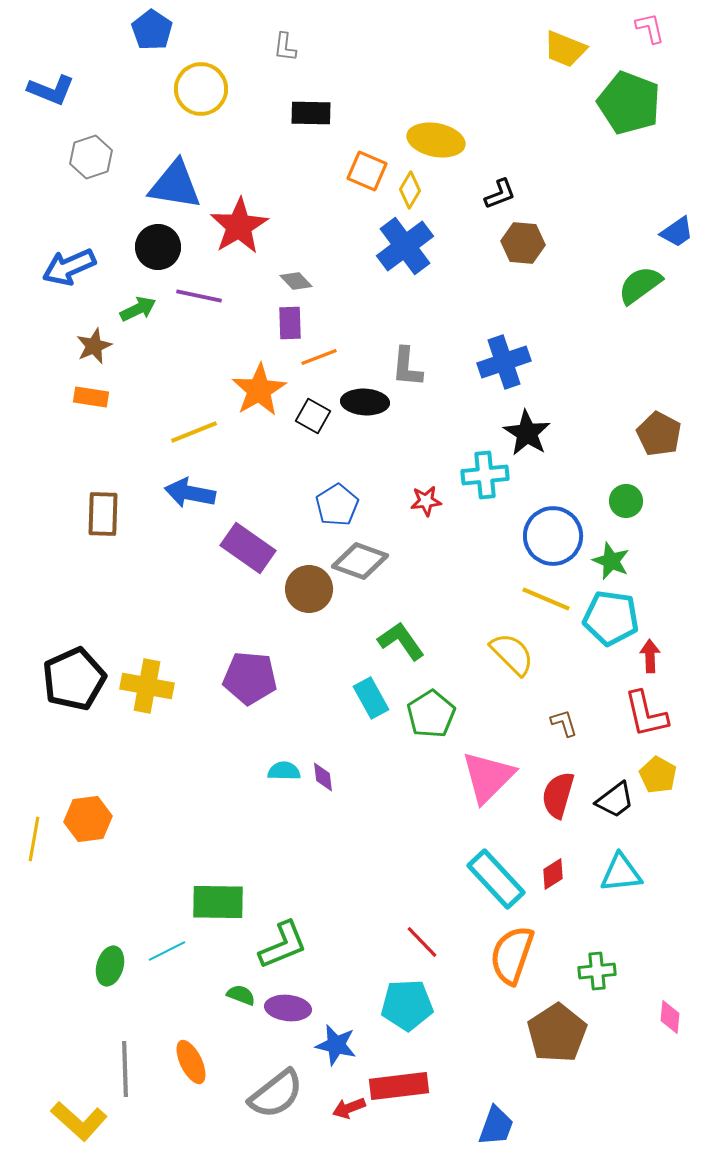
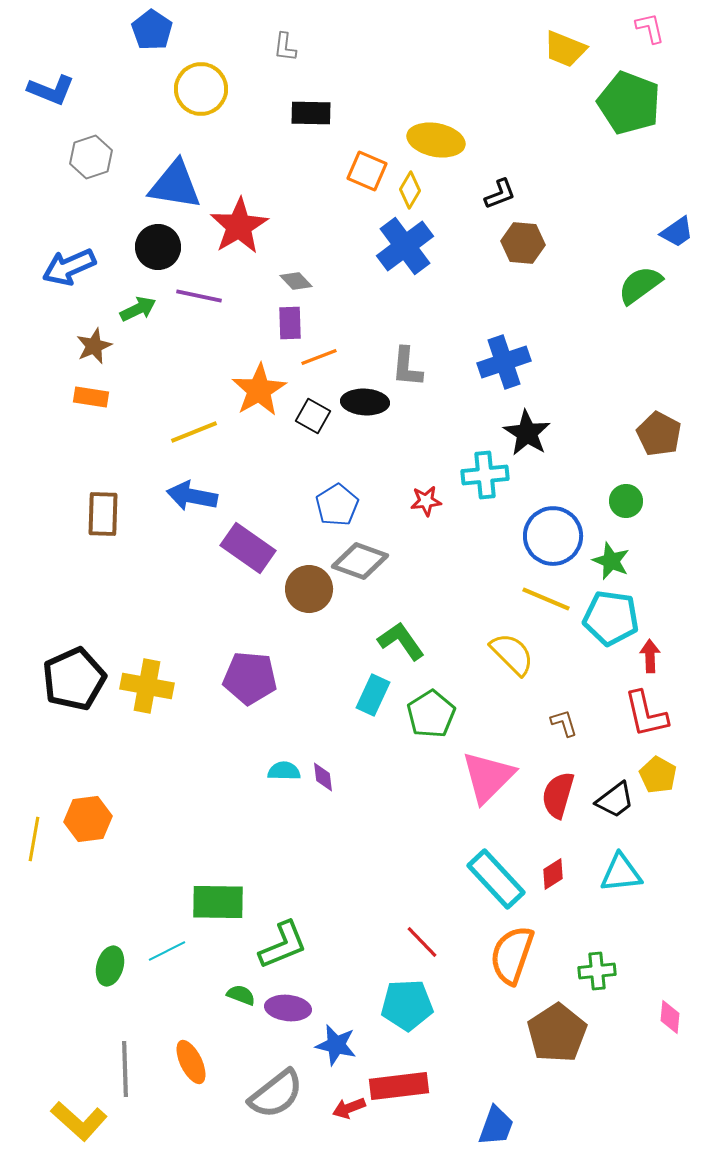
blue arrow at (190, 493): moved 2 px right, 3 px down
cyan rectangle at (371, 698): moved 2 px right, 3 px up; rotated 54 degrees clockwise
